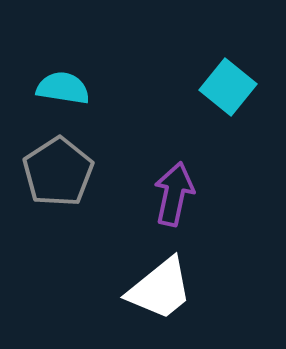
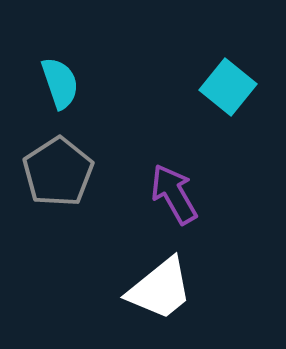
cyan semicircle: moved 3 px left, 5 px up; rotated 62 degrees clockwise
purple arrow: rotated 42 degrees counterclockwise
